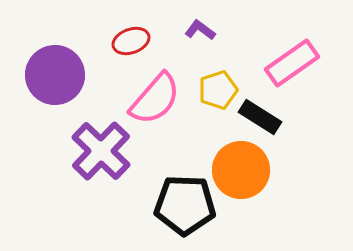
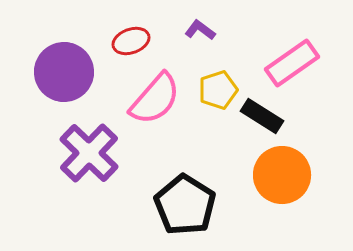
purple circle: moved 9 px right, 3 px up
black rectangle: moved 2 px right, 1 px up
purple cross: moved 12 px left, 2 px down
orange circle: moved 41 px right, 5 px down
black pentagon: rotated 30 degrees clockwise
